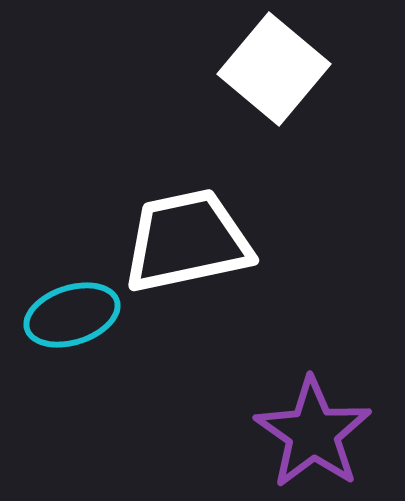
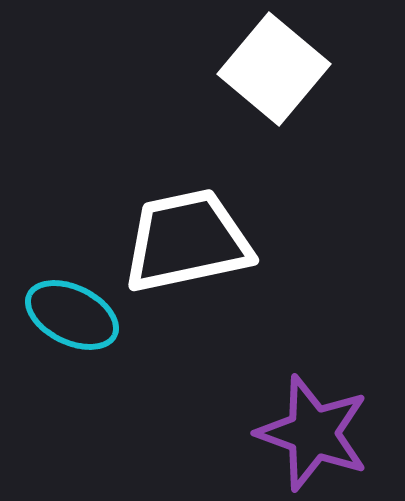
cyan ellipse: rotated 44 degrees clockwise
purple star: rotated 15 degrees counterclockwise
